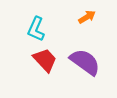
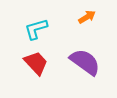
cyan L-shape: rotated 50 degrees clockwise
red trapezoid: moved 9 px left, 3 px down
